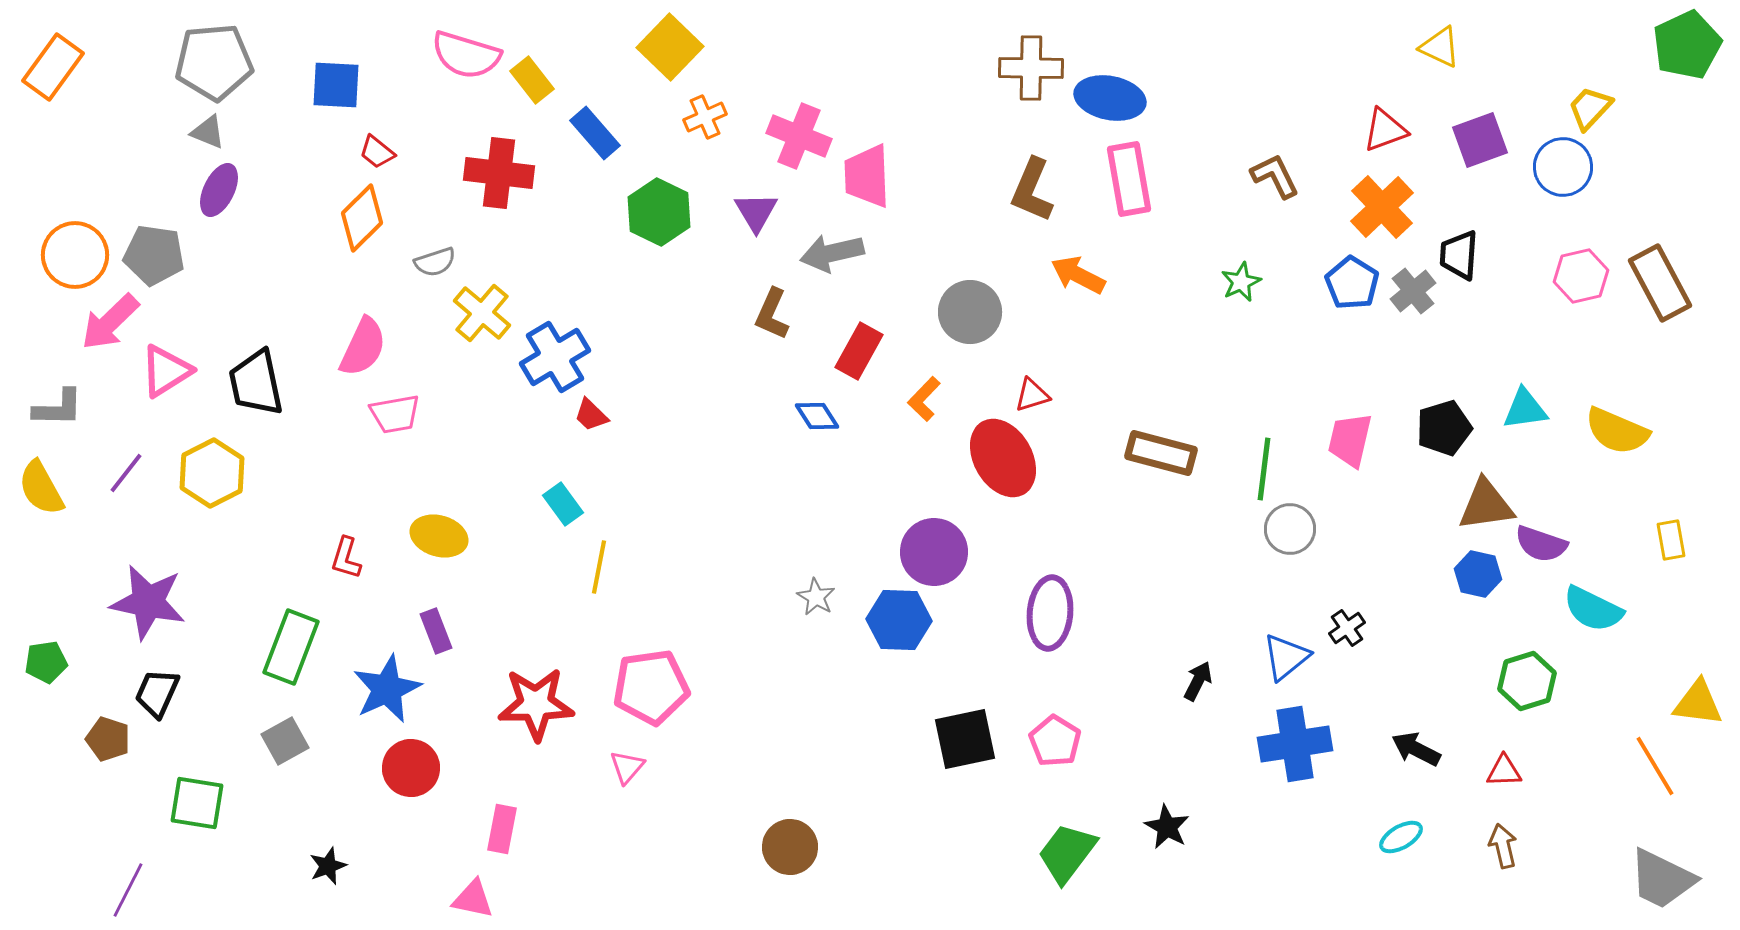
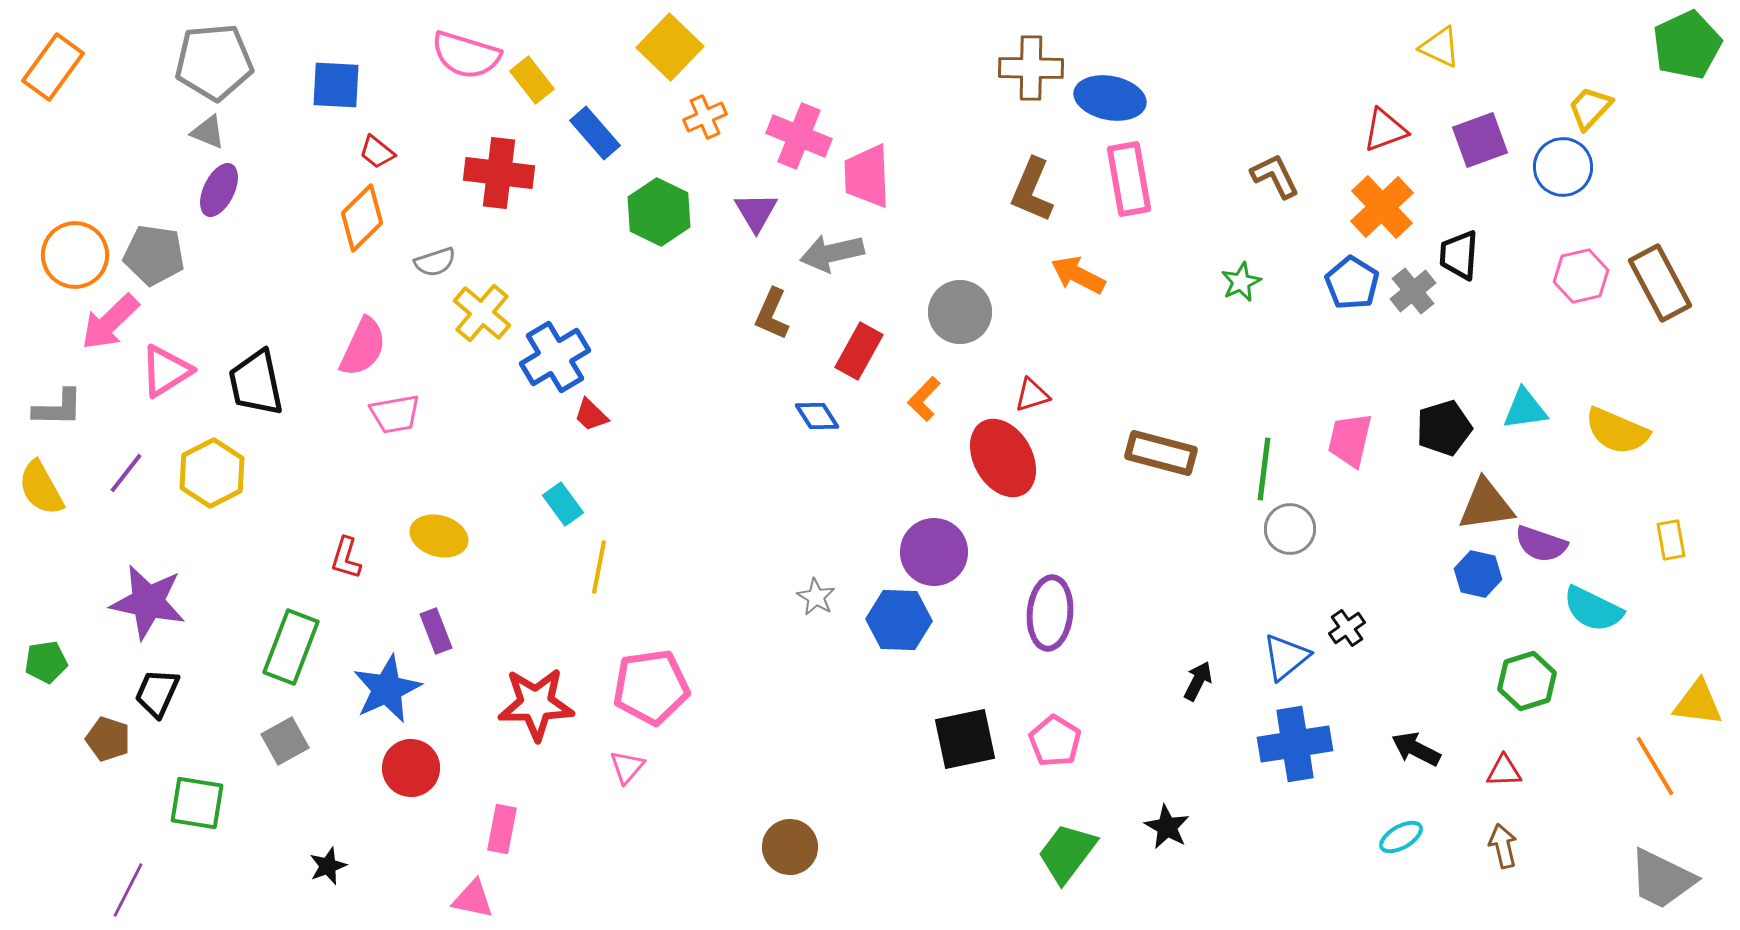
gray circle at (970, 312): moved 10 px left
